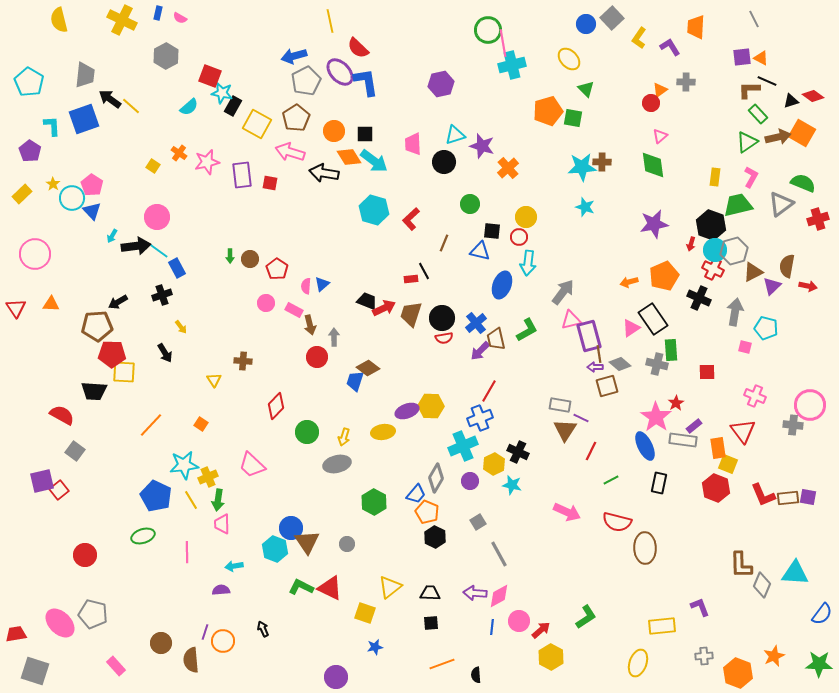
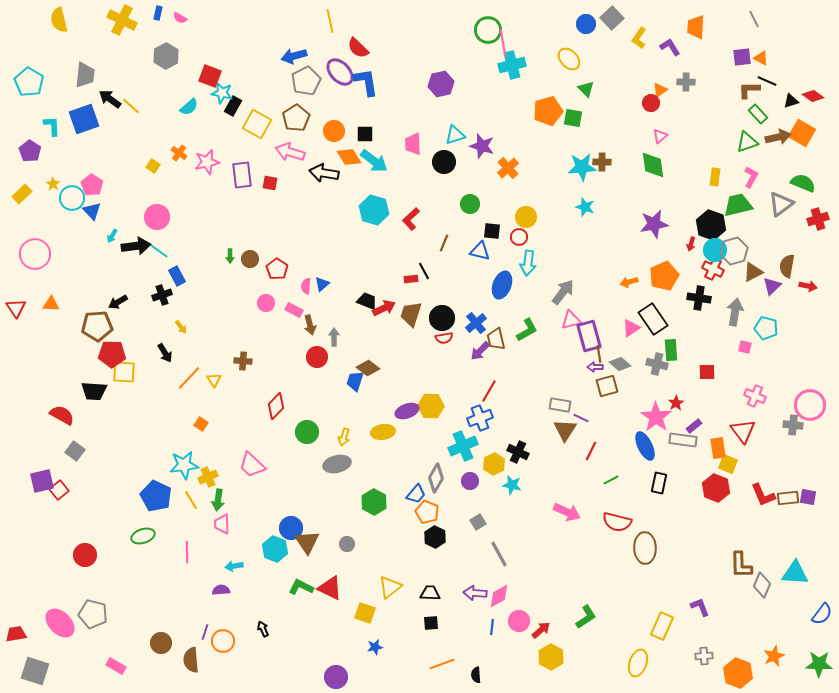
green triangle at (747, 142): rotated 15 degrees clockwise
blue rectangle at (177, 268): moved 8 px down
black cross at (699, 298): rotated 15 degrees counterclockwise
orange line at (151, 425): moved 38 px right, 47 px up
yellow rectangle at (662, 626): rotated 60 degrees counterclockwise
pink rectangle at (116, 666): rotated 18 degrees counterclockwise
